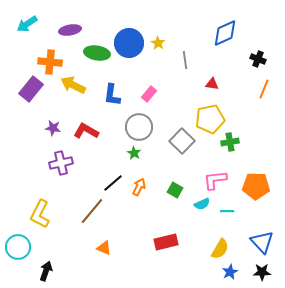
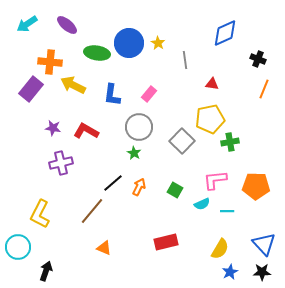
purple ellipse: moved 3 px left, 5 px up; rotated 50 degrees clockwise
blue triangle: moved 2 px right, 2 px down
